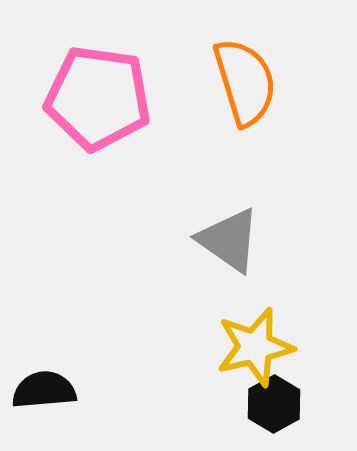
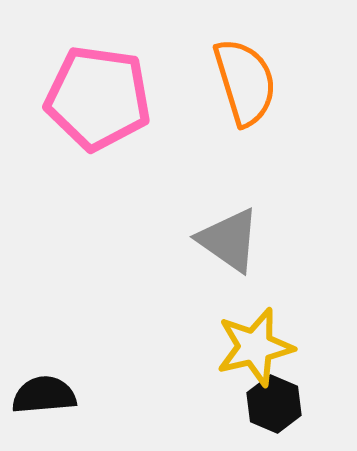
black semicircle: moved 5 px down
black hexagon: rotated 8 degrees counterclockwise
